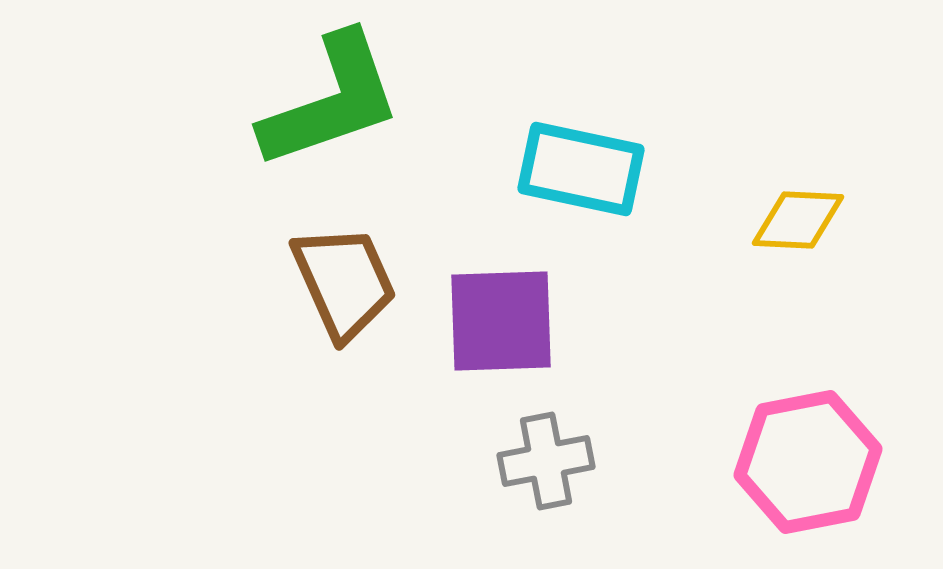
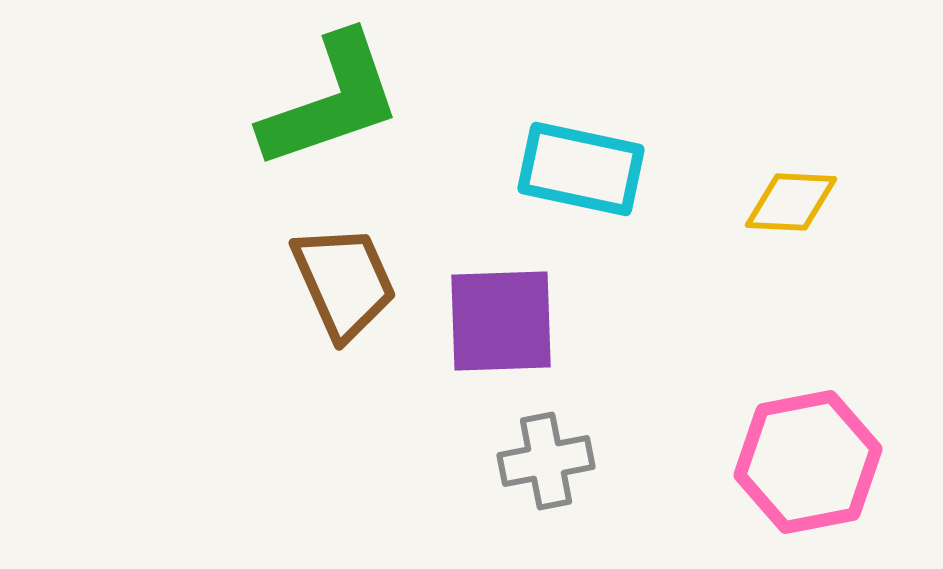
yellow diamond: moved 7 px left, 18 px up
